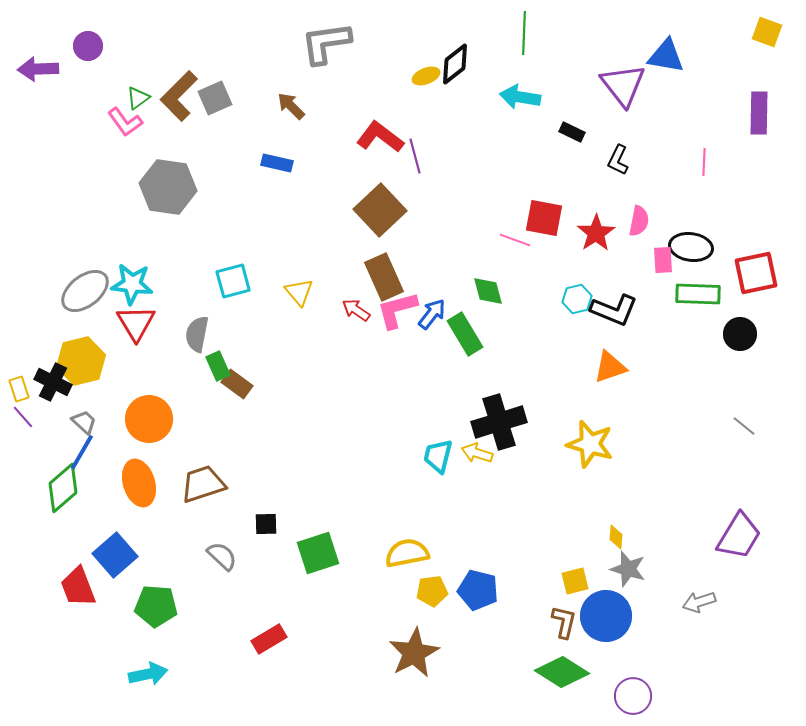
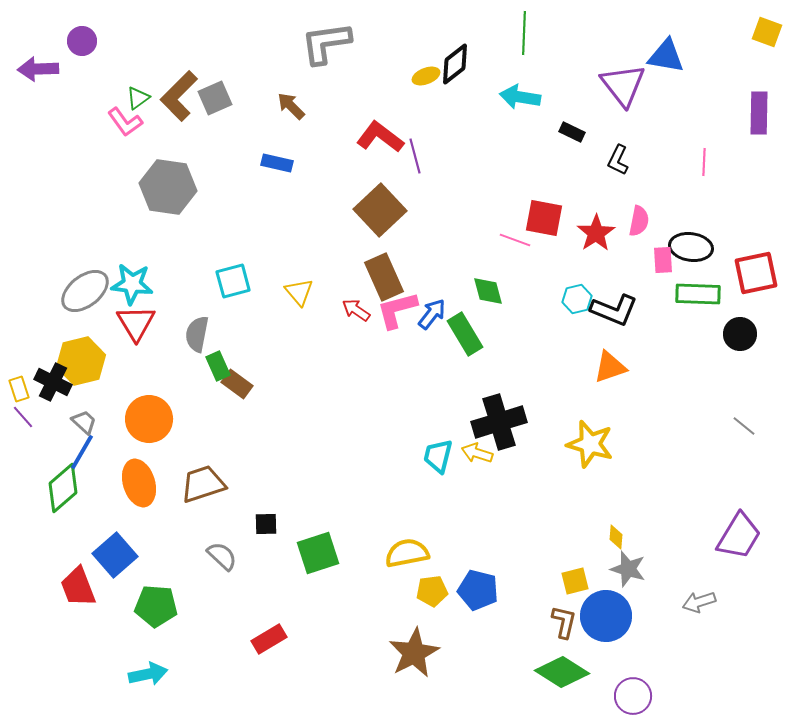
purple circle at (88, 46): moved 6 px left, 5 px up
